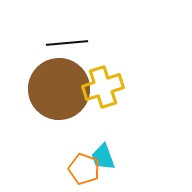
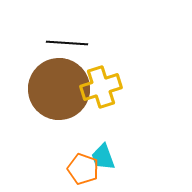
black line: rotated 9 degrees clockwise
yellow cross: moved 2 px left
orange pentagon: moved 1 px left
